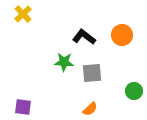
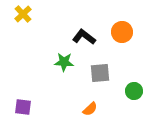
orange circle: moved 3 px up
gray square: moved 8 px right
